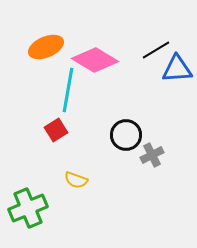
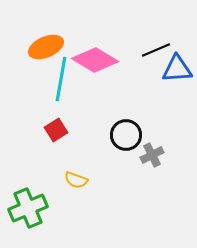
black line: rotated 8 degrees clockwise
cyan line: moved 7 px left, 11 px up
